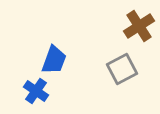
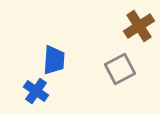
blue trapezoid: rotated 16 degrees counterclockwise
gray square: moved 2 px left
